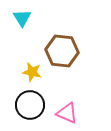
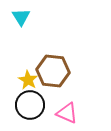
cyan triangle: moved 1 px left, 1 px up
brown hexagon: moved 9 px left, 20 px down
yellow star: moved 4 px left, 8 px down; rotated 18 degrees clockwise
